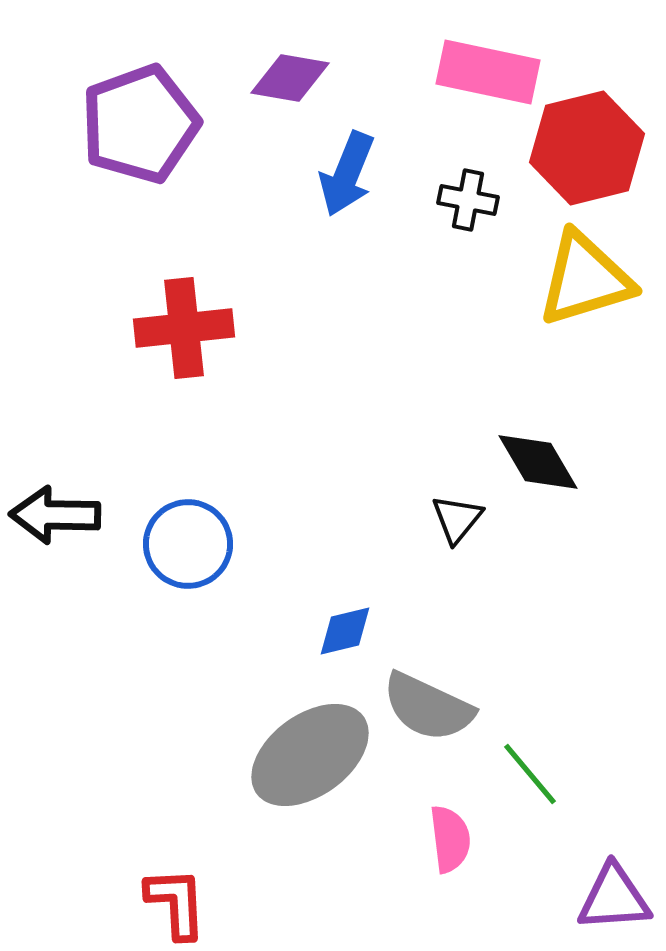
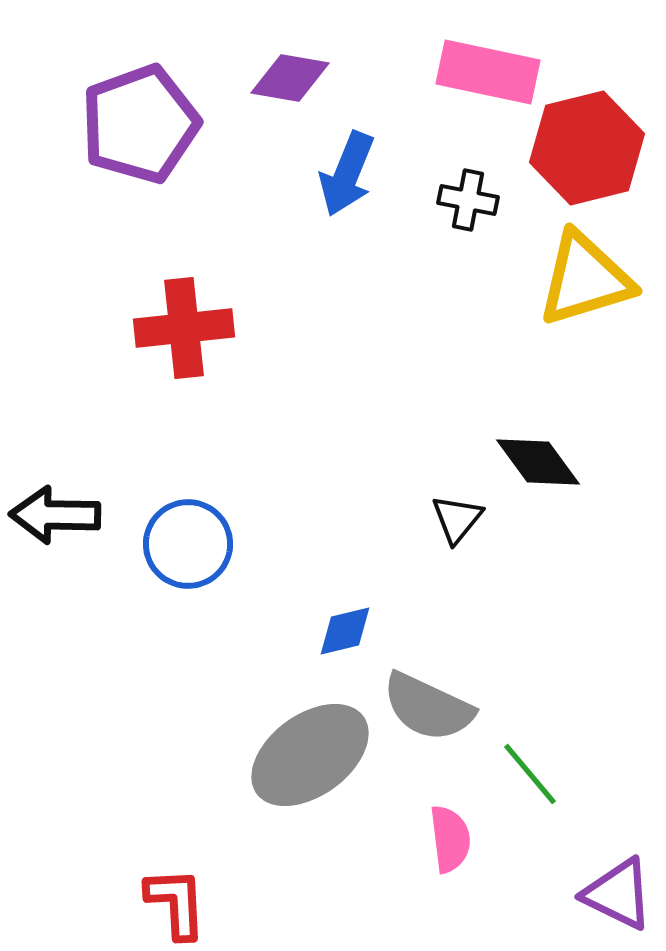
black diamond: rotated 6 degrees counterclockwise
purple triangle: moved 4 px right, 4 px up; rotated 30 degrees clockwise
